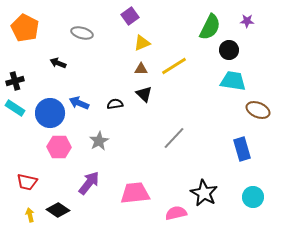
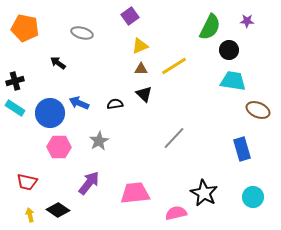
orange pentagon: rotated 16 degrees counterclockwise
yellow triangle: moved 2 px left, 3 px down
black arrow: rotated 14 degrees clockwise
